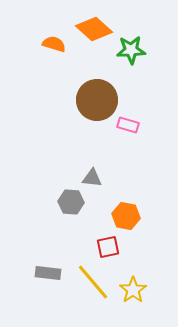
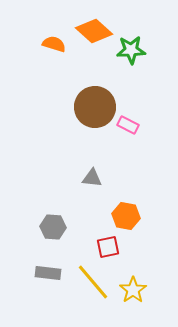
orange diamond: moved 2 px down
brown circle: moved 2 px left, 7 px down
pink rectangle: rotated 10 degrees clockwise
gray hexagon: moved 18 px left, 25 px down
